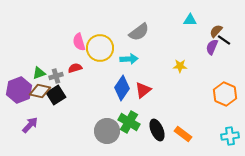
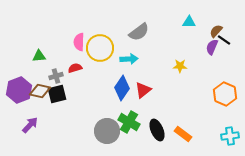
cyan triangle: moved 1 px left, 2 px down
pink semicircle: rotated 18 degrees clockwise
green triangle: moved 17 px up; rotated 16 degrees clockwise
black square: moved 1 px right, 1 px up; rotated 18 degrees clockwise
